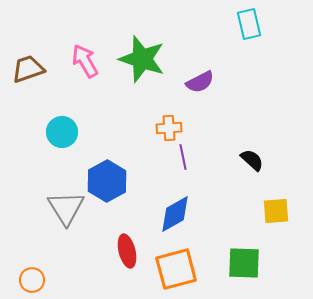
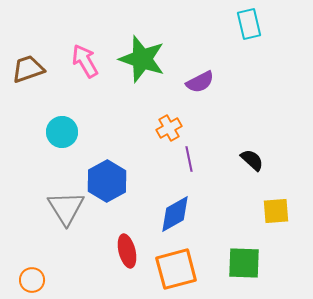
orange cross: rotated 25 degrees counterclockwise
purple line: moved 6 px right, 2 px down
